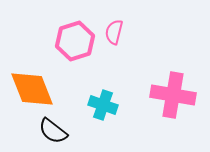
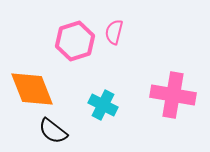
cyan cross: rotated 8 degrees clockwise
